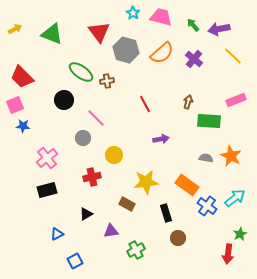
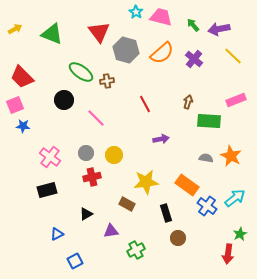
cyan star at (133, 13): moved 3 px right, 1 px up
gray circle at (83, 138): moved 3 px right, 15 px down
pink cross at (47, 158): moved 3 px right, 1 px up; rotated 15 degrees counterclockwise
